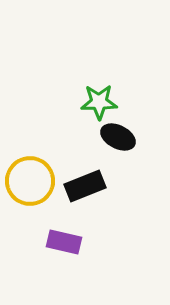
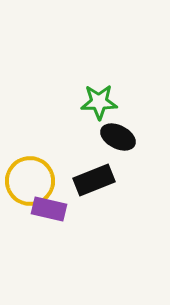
black rectangle: moved 9 px right, 6 px up
purple rectangle: moved 15 px left, 33 px up
